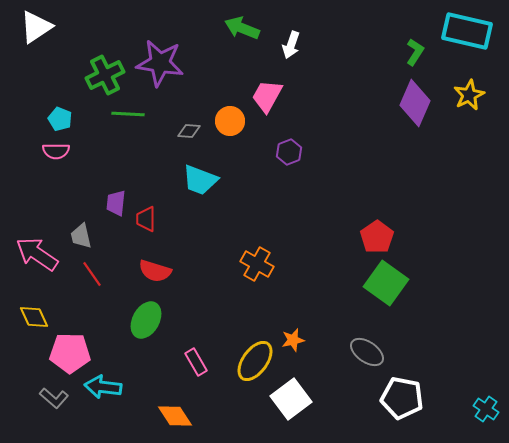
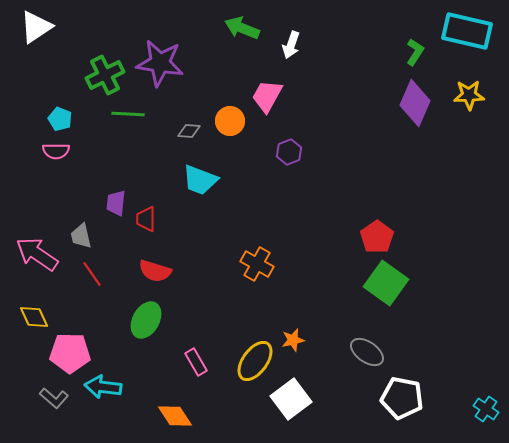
yellow star: rotated 24 degrees clockwise
